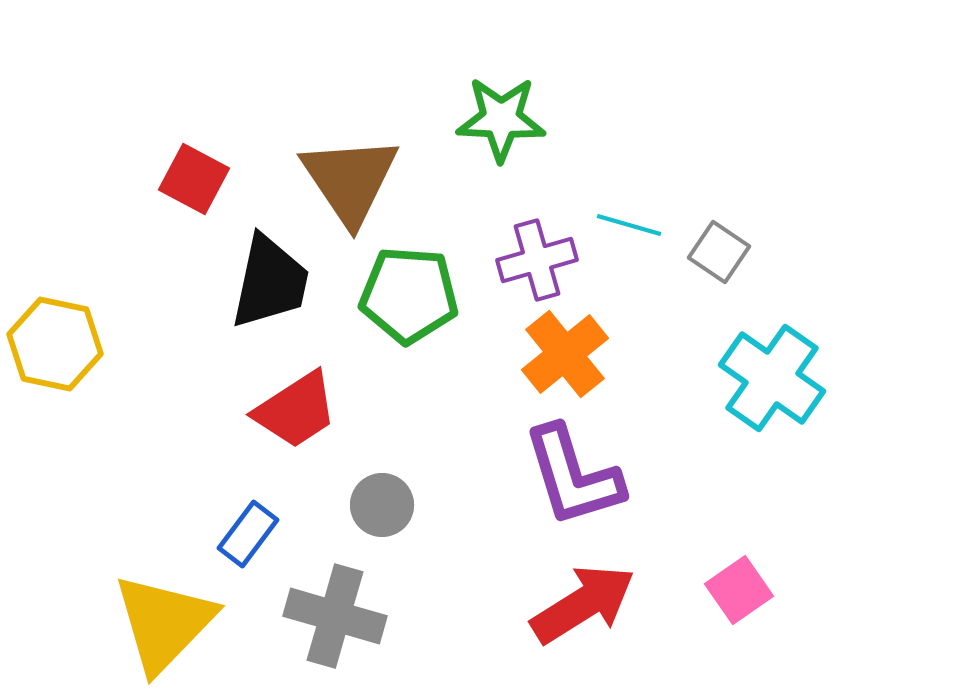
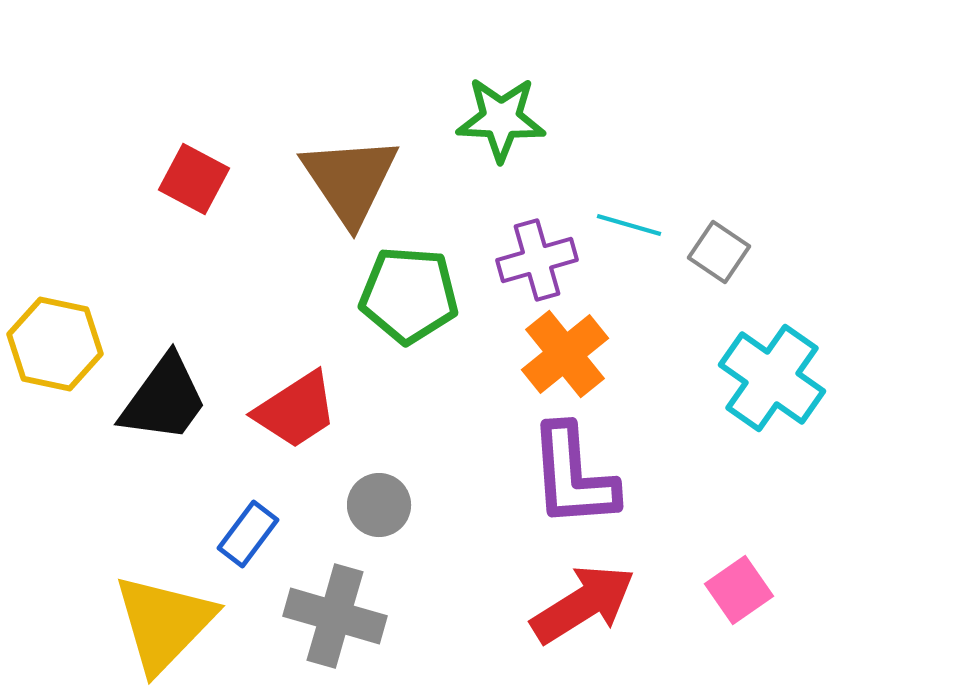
black trapezoid: moved 106 px left, 117 px down; rotated 24 degrees clockwise
purple L-shape: rotated 13 degrees clockwise
gray circle: moved 3 px left
